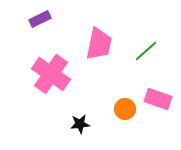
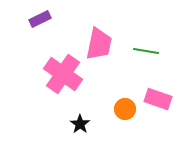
green line: rotated 50 degrees clockwise
pink cross: moved 12 px right
black star: rotated 30 degrees counterclockwise
